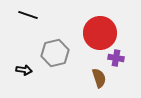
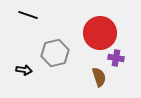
brown semicircle: moved 1 px up
